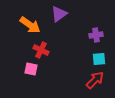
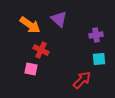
purple triangle: moved 5 px down; rotated 42 degrees counterclockwise
red arrow: moved 13 px left
